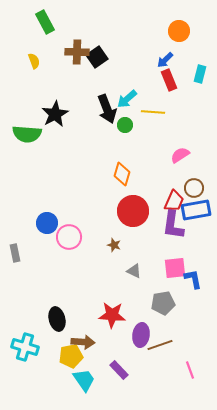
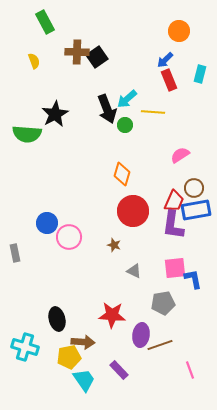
yellow pentagon: moved 2 px left, 1 px down
